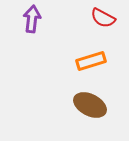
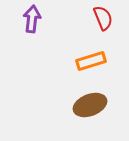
red semicircle: rotated 140 degrees counterclockwise
brown ellipse: rotated 48 degrees counterclockwise
